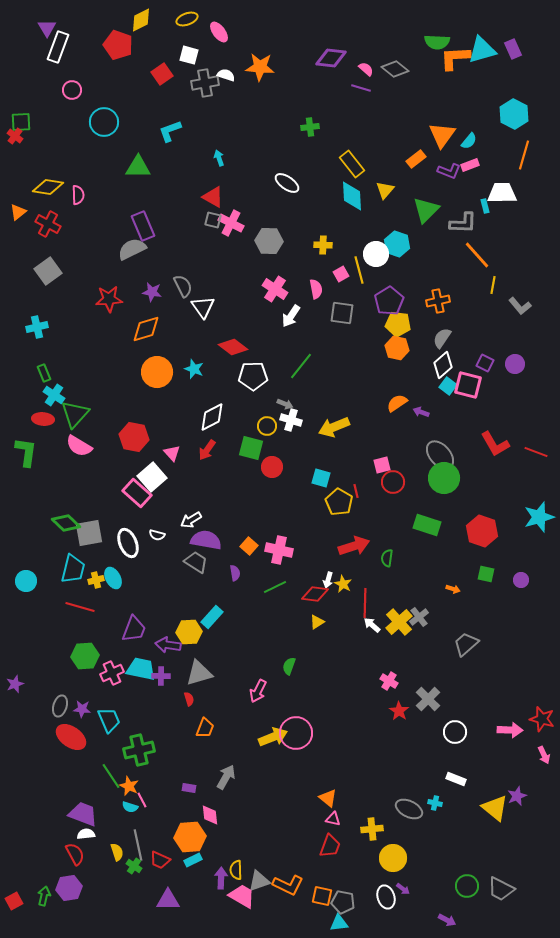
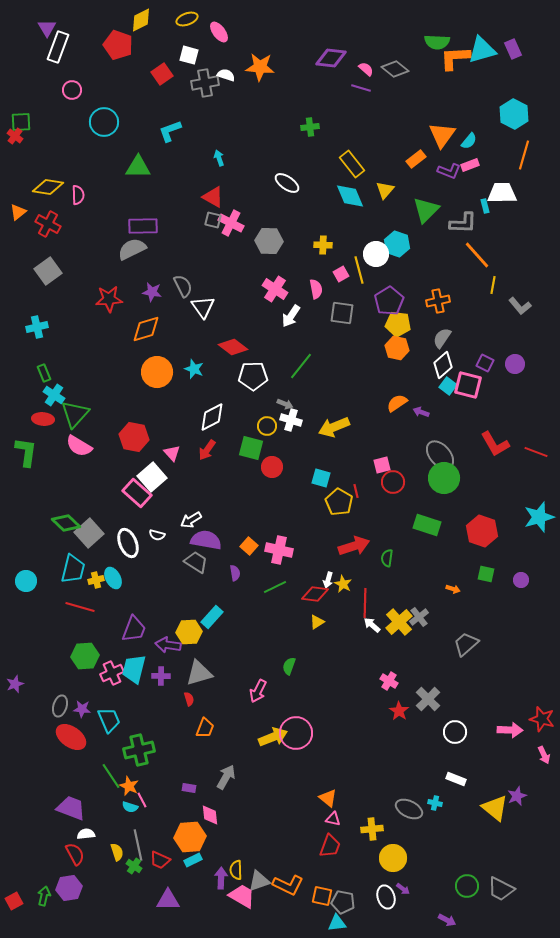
cyan diamond at (352, 196): moved 2 px left; rotated 20 degrees counterclockwise
purple rectangle at (143, 226): rotated 68 degrees counterclockwise
gray square at (89, 533): rotated 32 degrees counterclockwise
cyan trapezoid at (141, 669): moved 7 px left; rotated 88 degrees counterclockwise
purple trapezoid at (83, 814): moved 12 px left, 6 px up
cyan triangle at (339, 923): moved 2 px left
